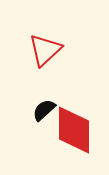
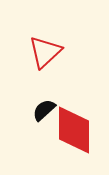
red triangle: moved 2 px down
